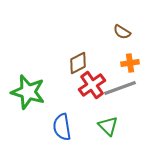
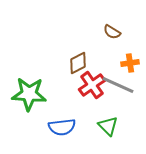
brown semicircle: moved 10 px left
gray line: moved 2 px left, 3 px up; rotated 44 degrees clockwise
green star: moved 1 px right, 2 px down; rotated 12 degrees counterclockwise
blue semicircle: rotated 88 degrees counterclockwise
